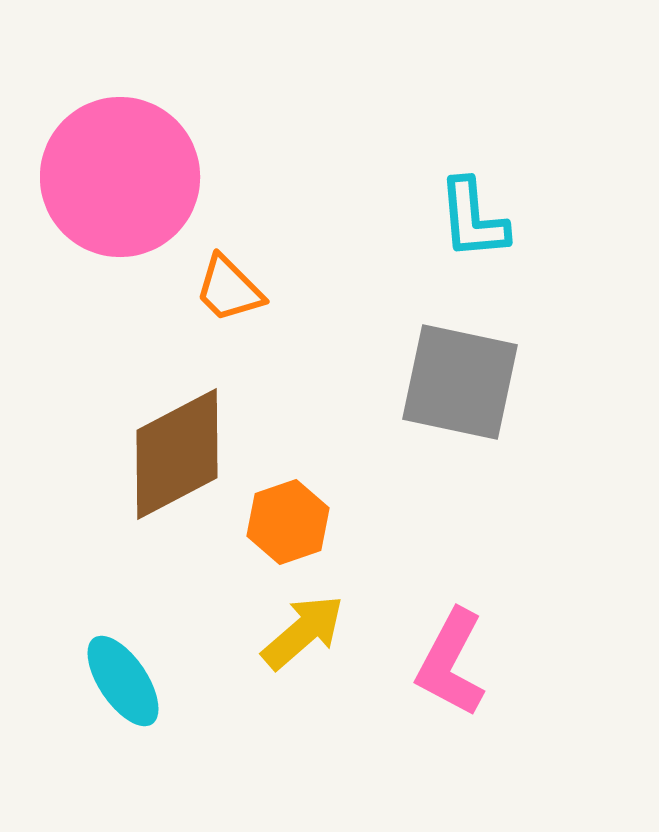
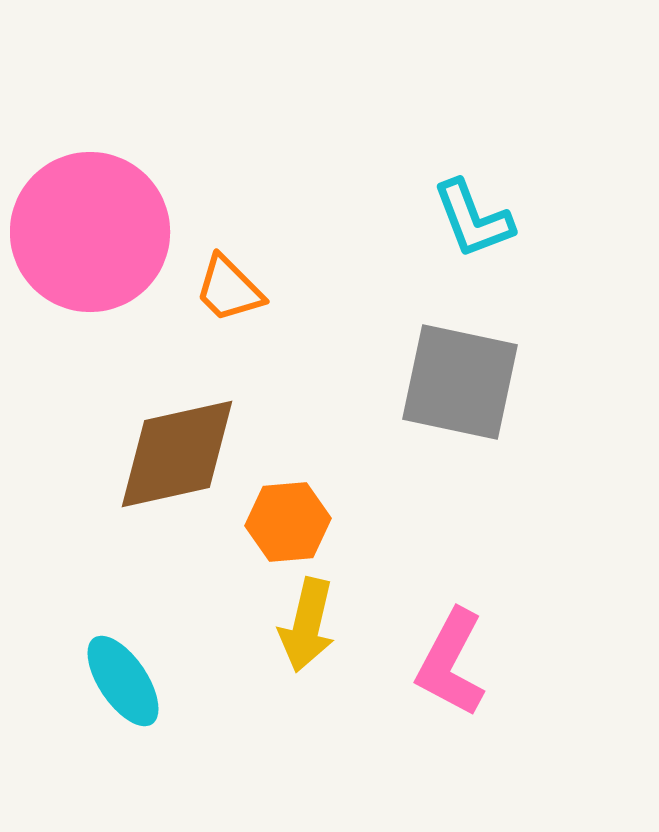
pink circle: moved 30 px left, 55 px down
cyan L-shape: rotated 16 degrees counterclockwise
brown diamond: rotated 15 degrees clockwise
orange hexagon: rotated 14 degrees clockwise
yellow arrow: moved 4 px right, 7 px up; rotated 144 degrees clockwise
